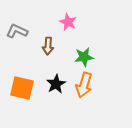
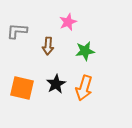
pink star: rotated 24 degrees clockwise
gray L-shape: rotated 20 degrees counterclockwise
green star: moved 1 px right, 6 px up
orange arrow: moved 3 px down
